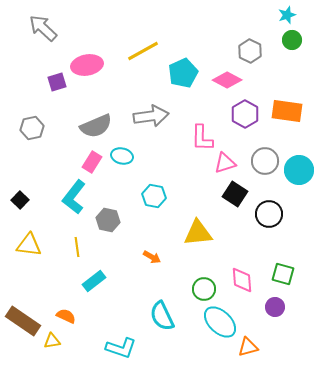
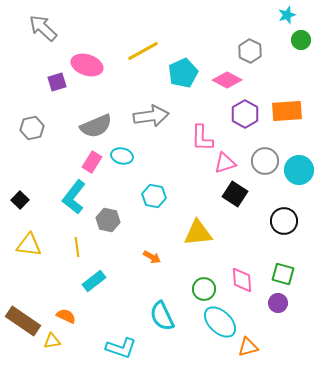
green circle at (292, 40): moved 9 px right
pink ellipse at (87, 65): rotated 28 degrees clockwise
orange rectangle at (287, 111): rotated 12 degrees counterclockwise
black circle at (269, 214): moved 15 px right, 7 px down
purple circle at (275, 307): moved 3 px right, 4 px up
